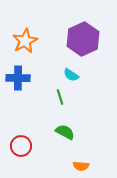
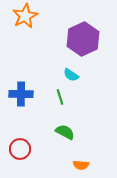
orange star: moved 25 px up
blue cross: moved 3 px right, 16 px down
red circle: moved 1 px left, 3 px down
orange semicircle: moved 1 px up
